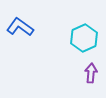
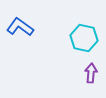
cyan hexagon: rotated 24 degrees counterclockwise
